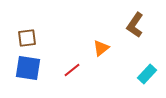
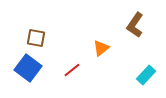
brown square: moved 9 px right; rotated 18 degrees clockwise
blue square: rotated 28 degrees clockwise
cyan rectangle: moved 1 px left, 1 px down
